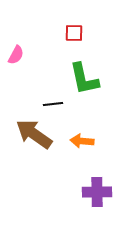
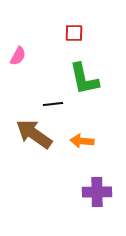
pink semicircle: moved 2 px right, 1 px down
